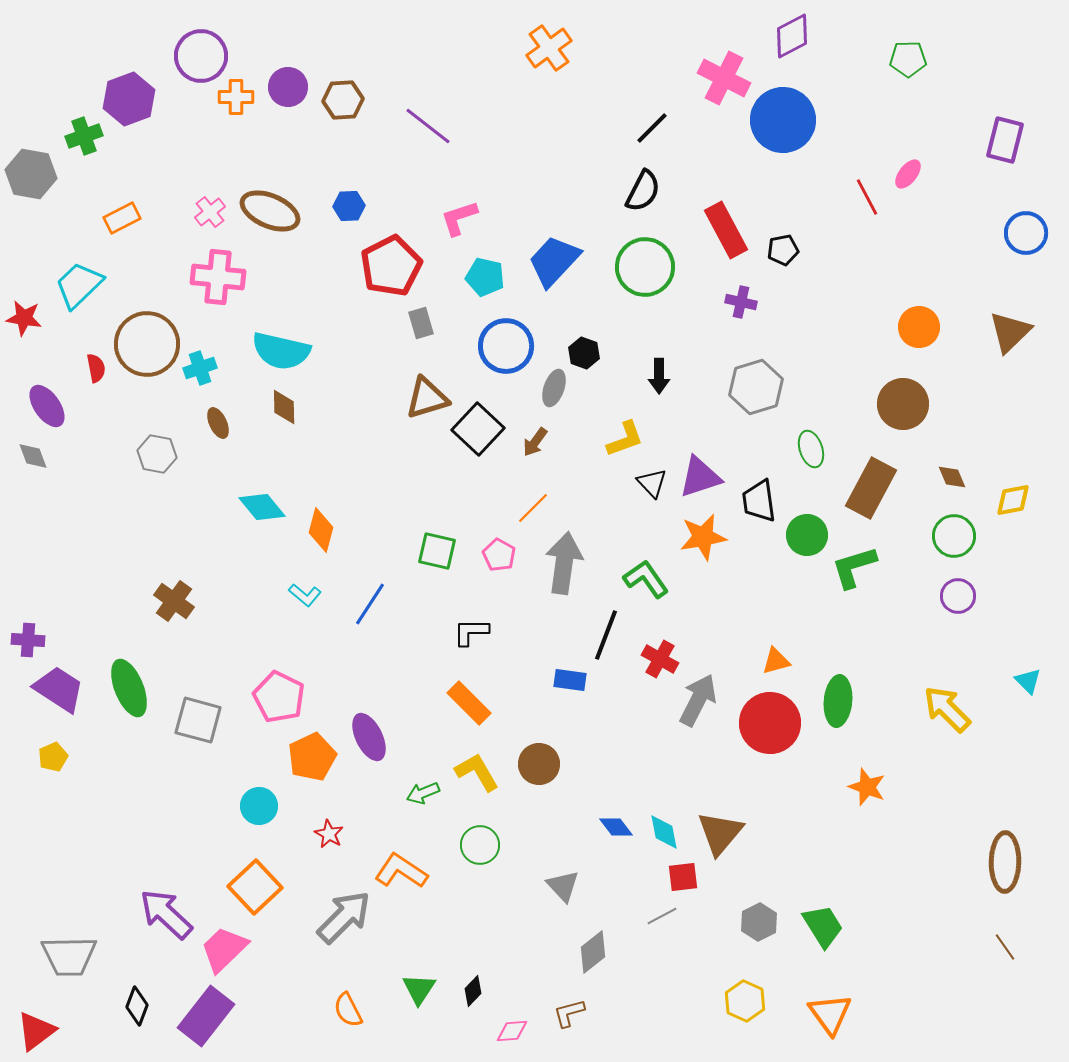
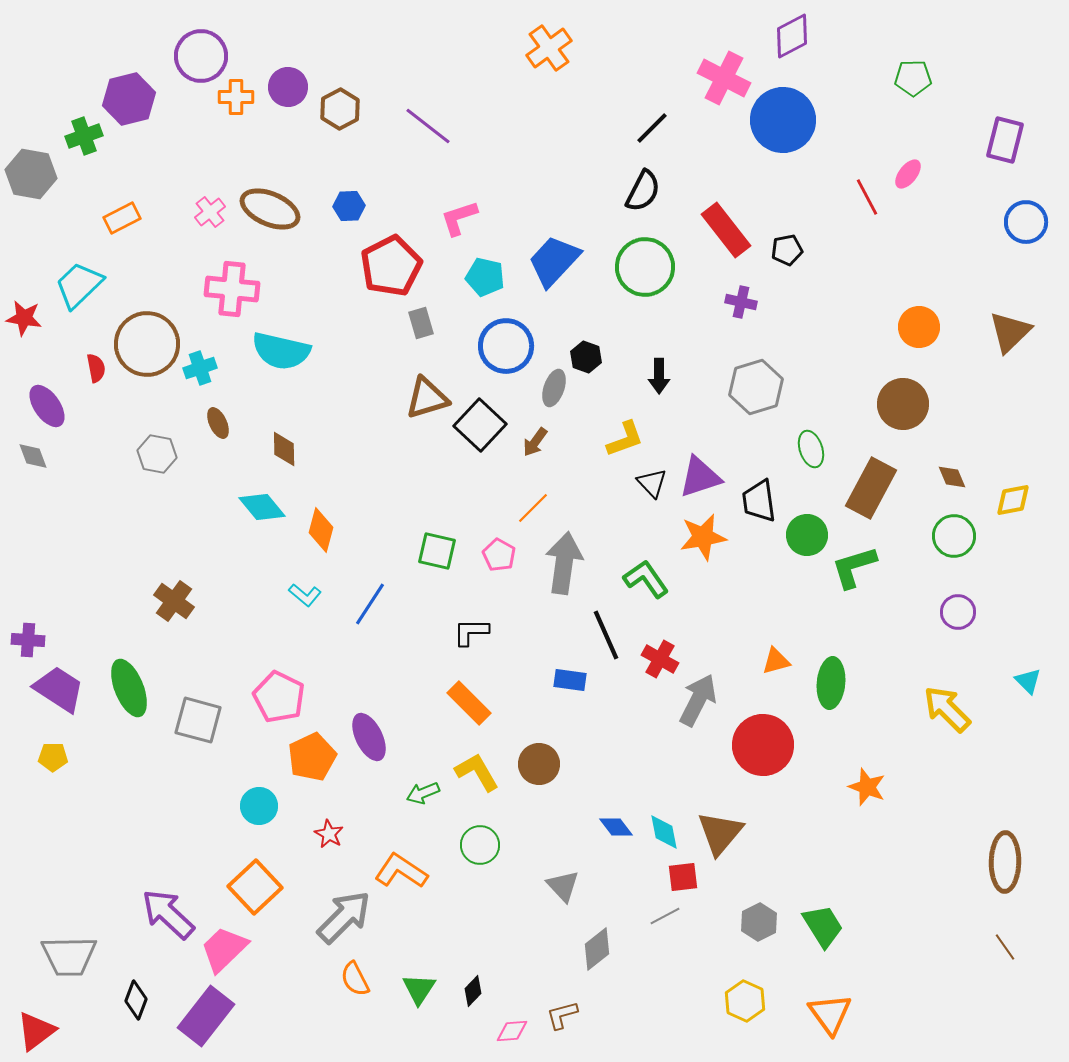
green pentagon at (908, 59): moved 5 px right, 19 px down
purple hexagon at (129, 99): rotated 6 degrees clockwise
brown hexagon at (343, 100): moved 3 px left, 9 px down; rotated 24 degrees counterclockwise
brown ellipse at (270, 211): moved 2 px up
red rectangle at (726, 230): rotated 10 degrees counterclockwise
blue circle at (1026, 233): moved 11 px up
black pentagon at (783, 250): moved 4 px right
pink cross at (218, 277): moved 14 px right, 12 px down
black hexagon at (584, 353): moved 2 px right, 4 px down
brown diamond at (284, 407): moved 42 px down
black square at (478, 429): moved 2 px right, 4 px up
purple circle at (958, 596): moved 16 px down
black line at (606, 635): rotated 45 degrees counterclockwise
green ellipse at (838, 701): moved 7 px left, 18 px up
red circle at (770, 723): moved 7 px left, 22 px down
yellow pentagon at (53, 757): rotated 24 degrees clockwise
purple arrow at (166, 914): moved 2 px right
gray line at (662, 916): moved 3 px right
gray diamond at (593, 952): moved 4 px right, 3 px up
black diamond at (137, 1006): moved 1 px left, 6 px up
orange semicircle at (348, 1010): moved 7 px right, 31 px up
brown L-shape at (569, 1013): moved 7 px left, 2 px down
